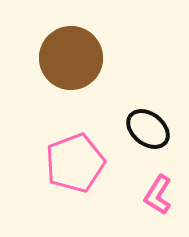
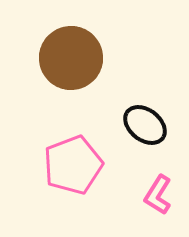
black ellipse: moved 3 px left, 4 px up
pink pentagon: moved 2 px left, 2 px down
